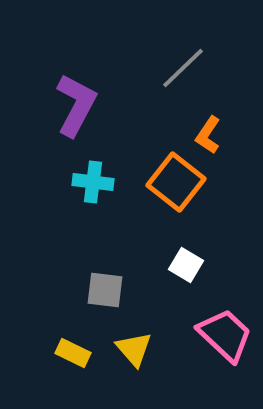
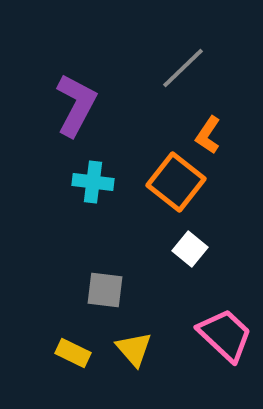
white square: moved 4 px right, 16 px up; rotated 8 degrees clockwise
